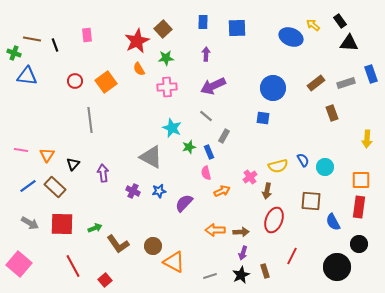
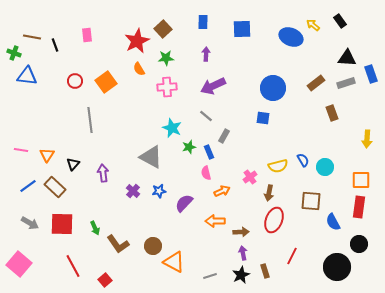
blue square at (237, 28): moved 5 px right, 1 px down
brown line at (32, 39): moved 2 px up
black triangle at (349, 43): moved 2 px left, 15 px down
purple cross at (133, 191): rotated 16 degrees clockwise
brown arrow at (267, 191): moved 2 px right, 2 px down
green arrow at (95, 228): rotated 88 degrees clockwise
orange arrow at (215, 230): moved 9 px up
purple arrow at (243, 253): rotated 152 degrees clockwise
